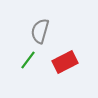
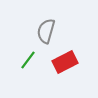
gray semicircle: moved 6 px right
